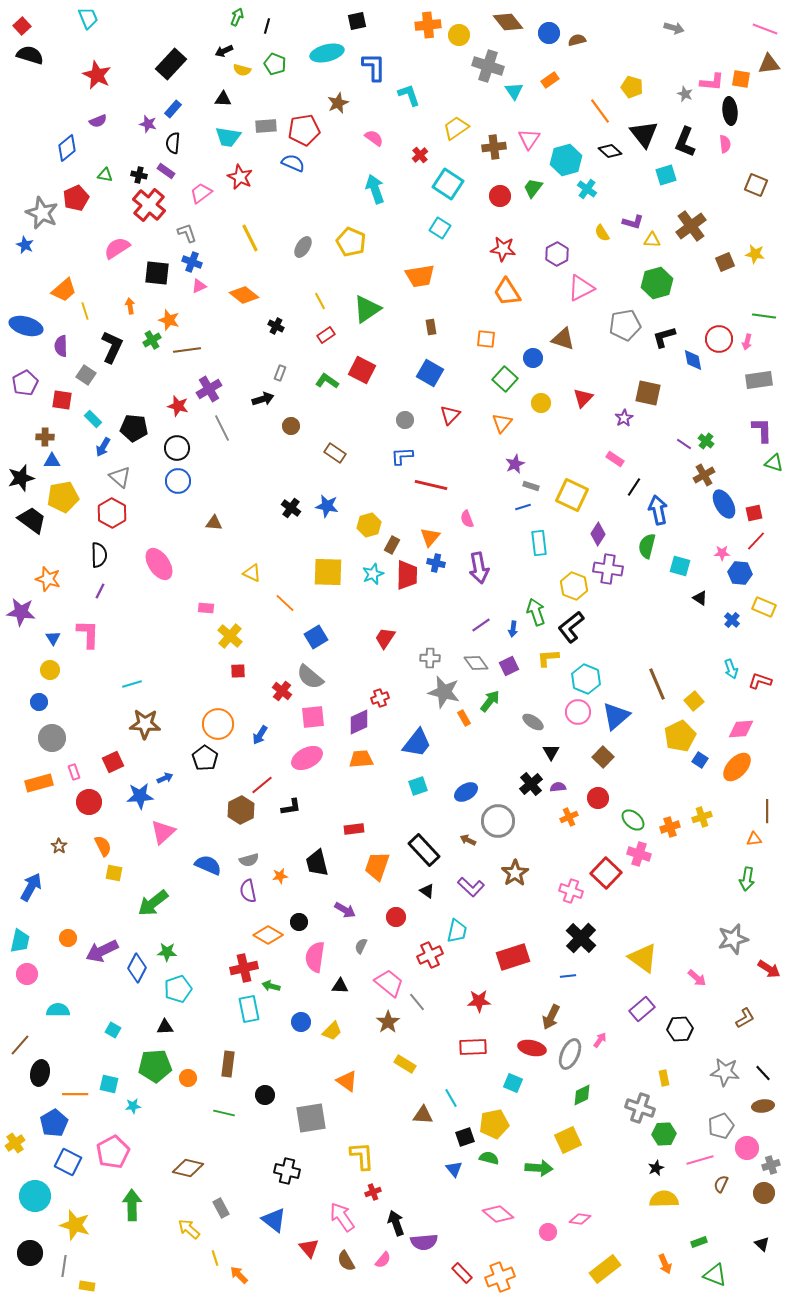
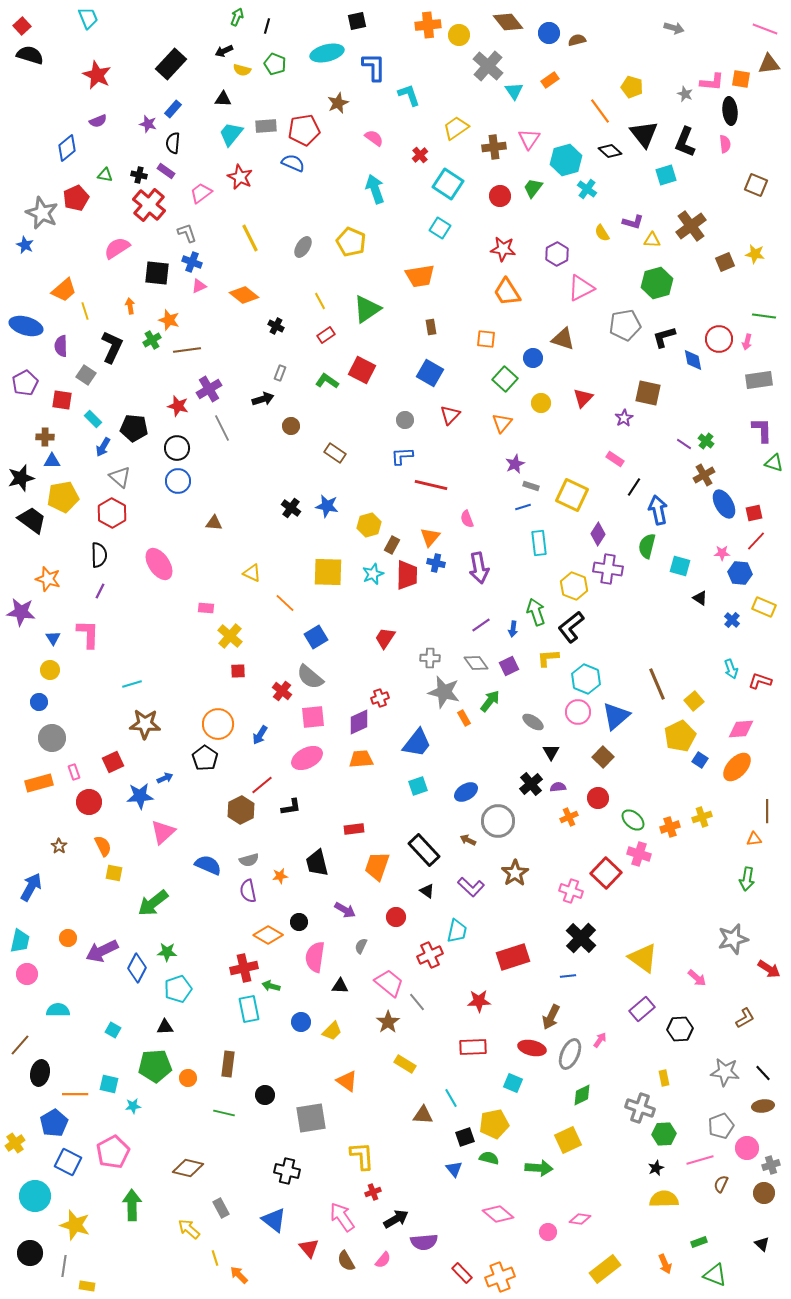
gray cross at (488, 66): rotated 24 degrees clockwise
cyan trapezoid at (228, 137): moved 3 px right, 3 px up; rotated 120 degrees clockwise
black arrow at (396, 1223): moved 4 px up; rotated 80 degrees clockwise
